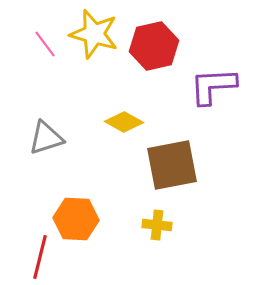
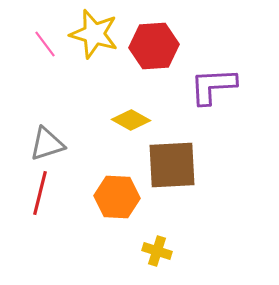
red hexagon: rotated 9 degrees clockwise
yellow diamond: moved 7 px right, 2 px up
gray triangle: moved 1 px right, 6 px down
brown square: rotated 8 degrees clockwise
orange hexagon: moved 41 px right, 22 px up
yellow cross: moved 26 px down; rotated 12 degrees clockwise
red line: moved 64 px up
